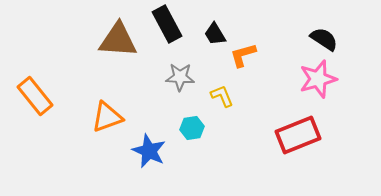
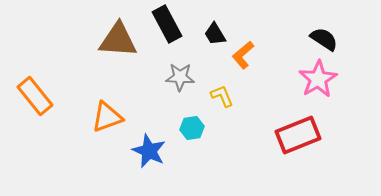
orange L-shape: rotated 24 degrees counterclockwise
pink star: rotated 15 degrees counterclockwise
